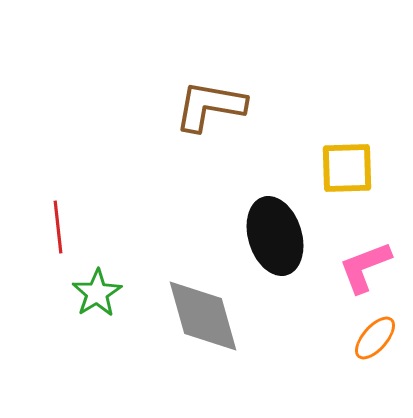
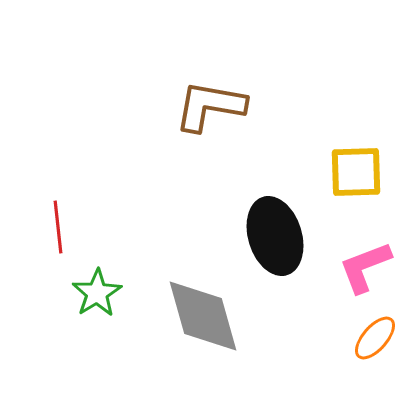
yellow square: moved 9 px right, 4 px down
